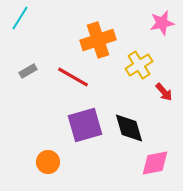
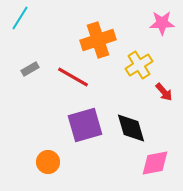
pink star: rotated 10 degrees clockwise
gray rectangle: moved 2 px right, 2 px up
black diamond: moved 2 px right
